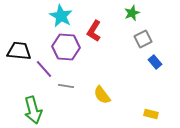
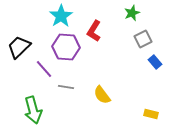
cyan star: rotated 10 degrees clockwise
black trapezoid: moved 4 px up; rotated 50 degrees counterclockwise
gray line: moved 1 px down
